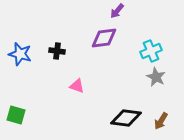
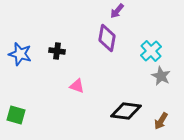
purple diamond: moved 3 px right; rotated 72 degrees counterclockwise
cyan cross: rotated 20 degrees counterclockwise
gray star: moved 5 px right, 1 px up
black diamond: moved 7 px up
